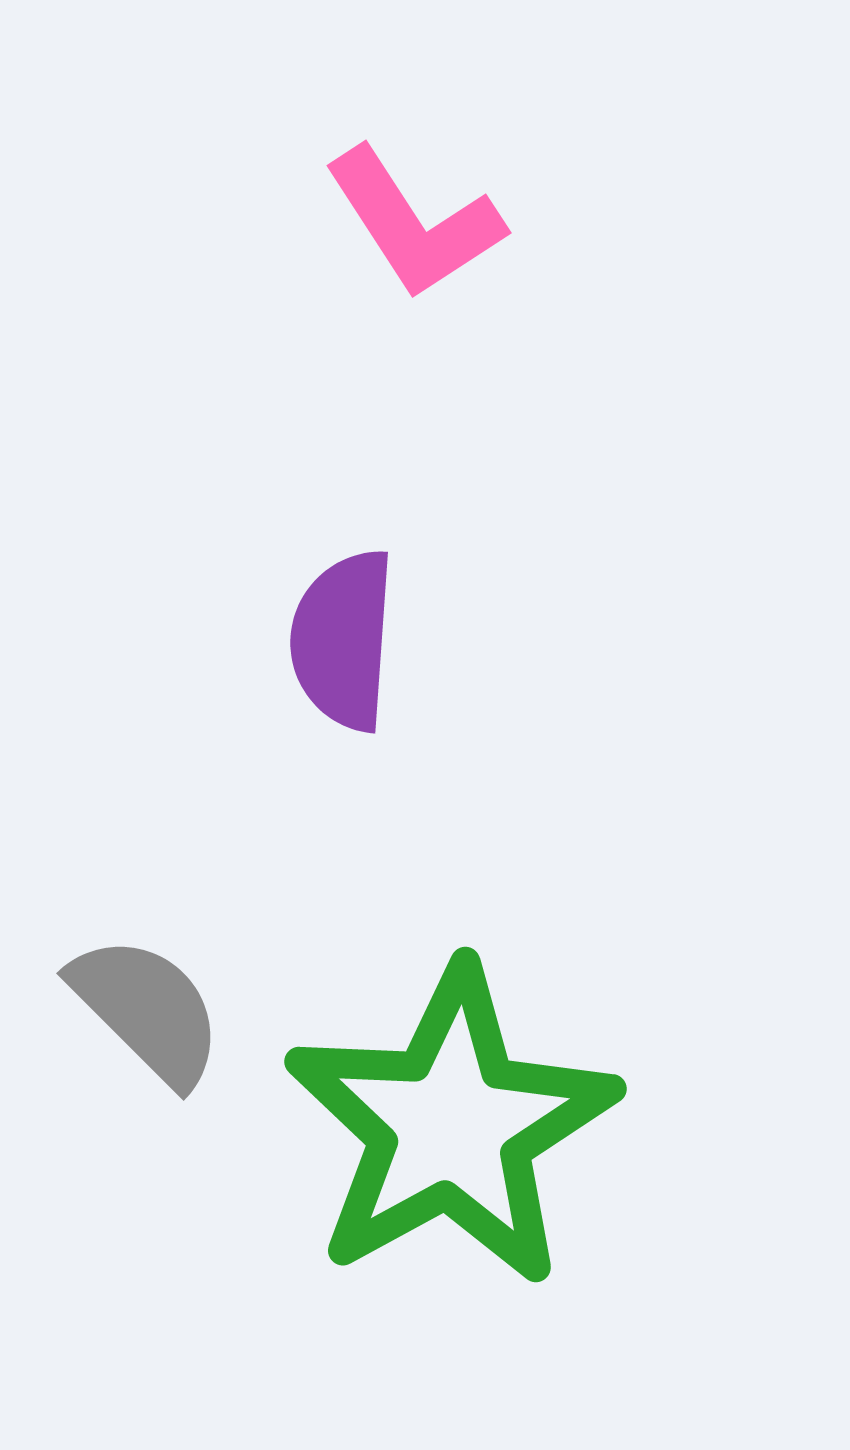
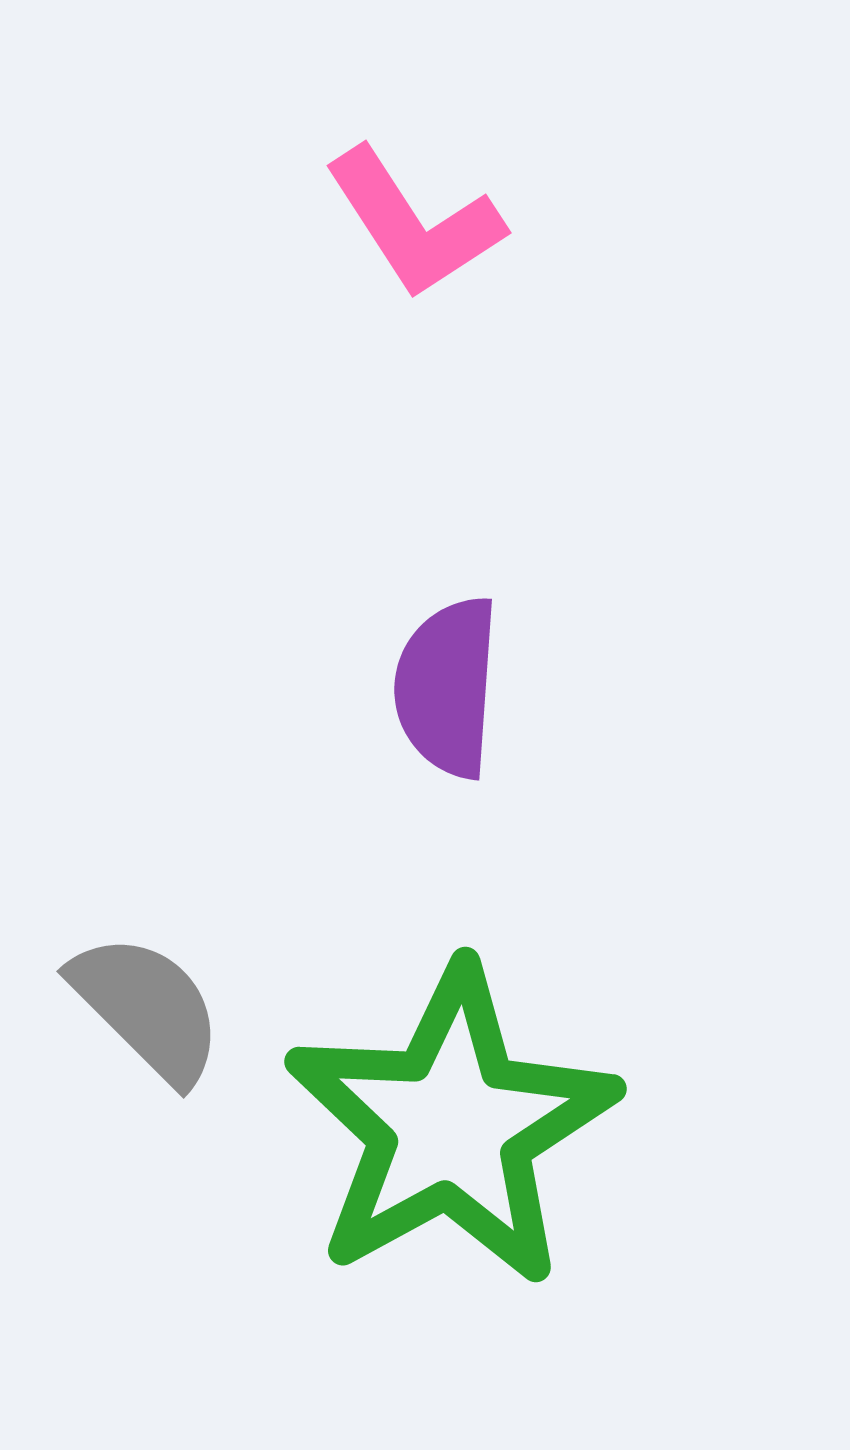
purple semicircle: moved 104 px right, 47 px down
gray semicircle: moved 2 px up
